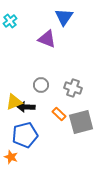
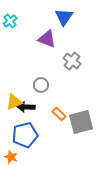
gray cross: moved 1 px left, 27 px up; rotated 18 degrees clockwise
